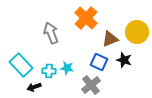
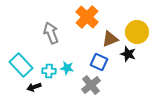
orange cross: moved 1 px right, 1 px up
black star: moved 4 px right, 6 px up
